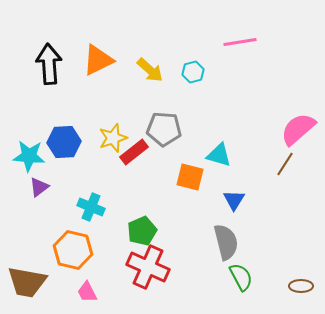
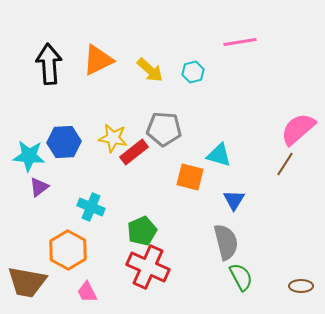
yellow star: rotated 28 degrees clockwise
orange hexagon: moved 5 px left; rotated 15 degrees clockwise
